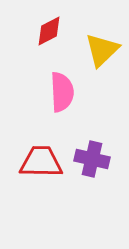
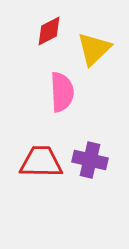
yellow triangle: moved 8 px left, 1 px up
purple cross: moved 2 px left, 1 px down
